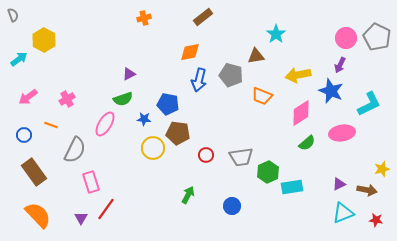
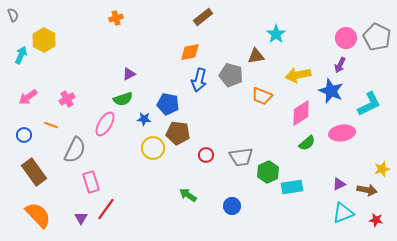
orange cross at (144, 18): moved 28 px left
cyan arrow at (19, 59): moved 2 px right, 4 px up; rotated 30 degrees counterclockwise
green arrow at (188, 195): rotated 84 degrees counterclockwise
